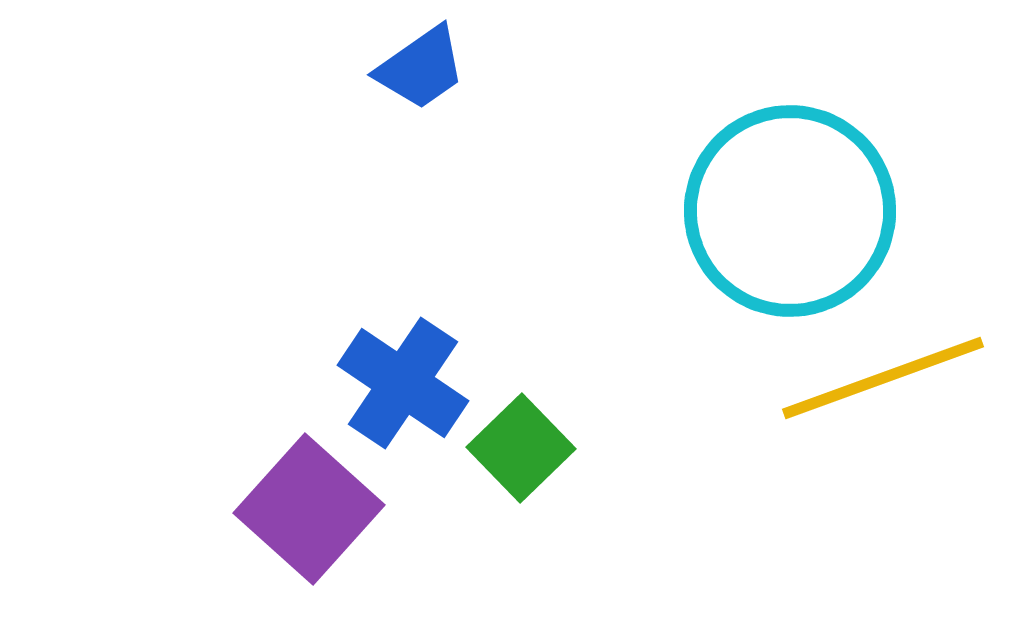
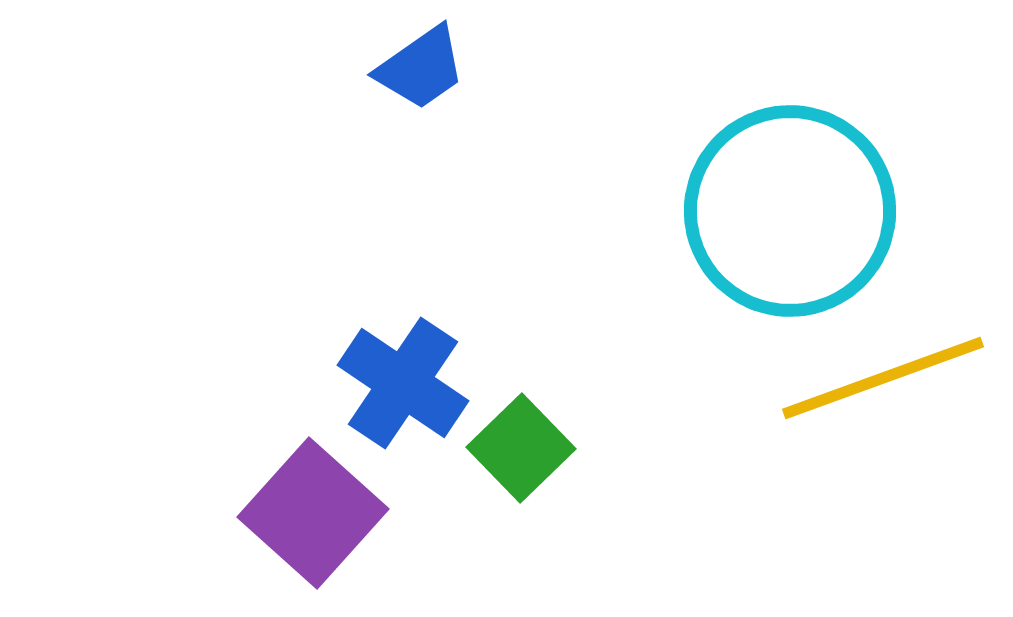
purple square: moved 4 px right, 4 px down
